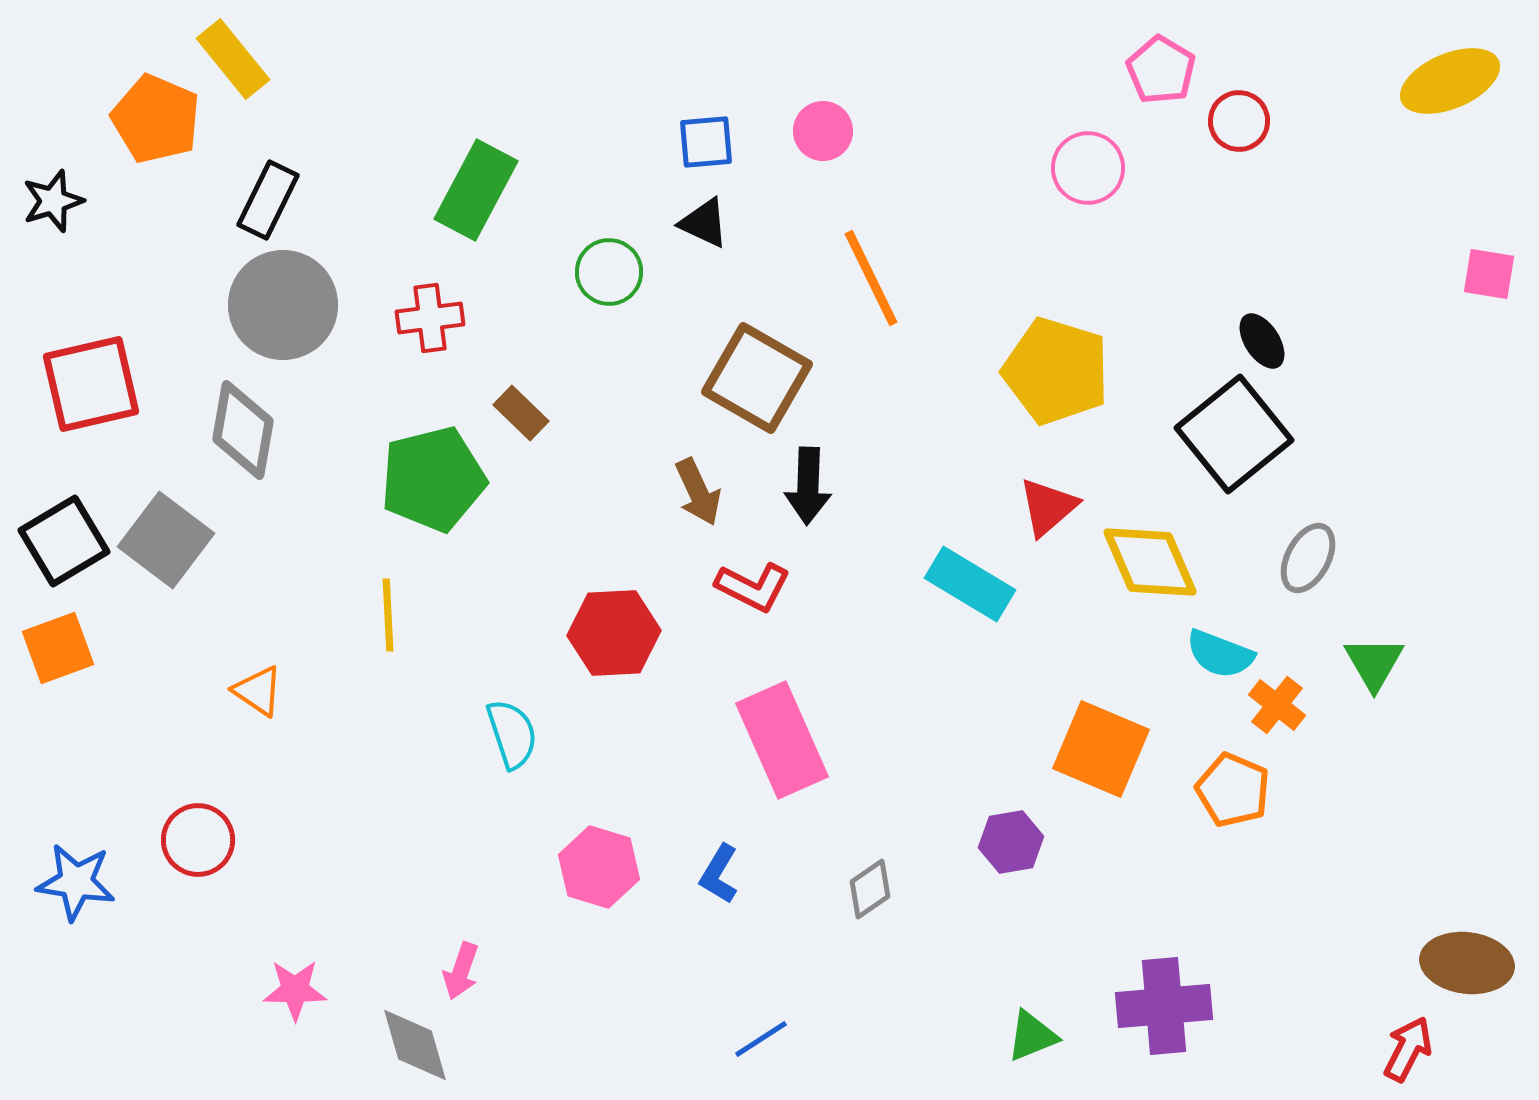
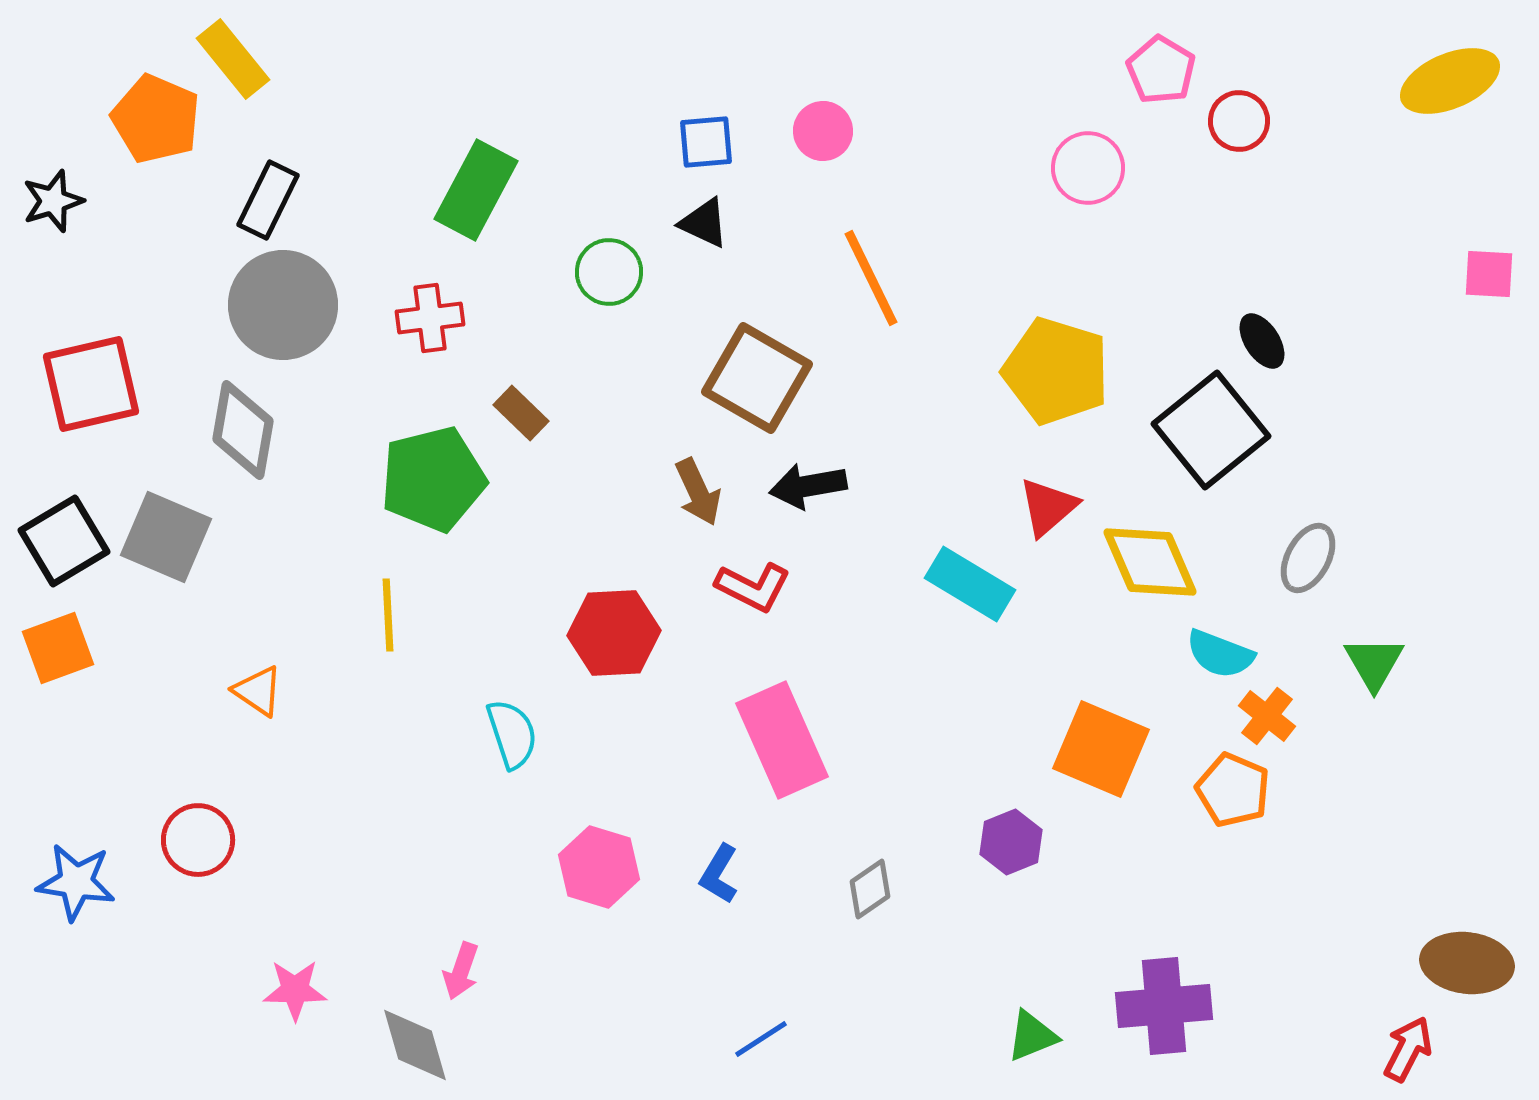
pink square at (1489, 274): rotated 6 degrees counterclockwise
black square at (1234, 434): moved 23 px left, 4 px up
black arrow at (808, 486): rotated 78 degrees clockwise
gray square at (166, 540): moved 3 px up; rotated 14 degrees counterclockwise
orange cross at (1277, 705): moved 10 px left, 11 px down
purple hexagon at (1011, 842): rotated 12 degrees counterclockwise
